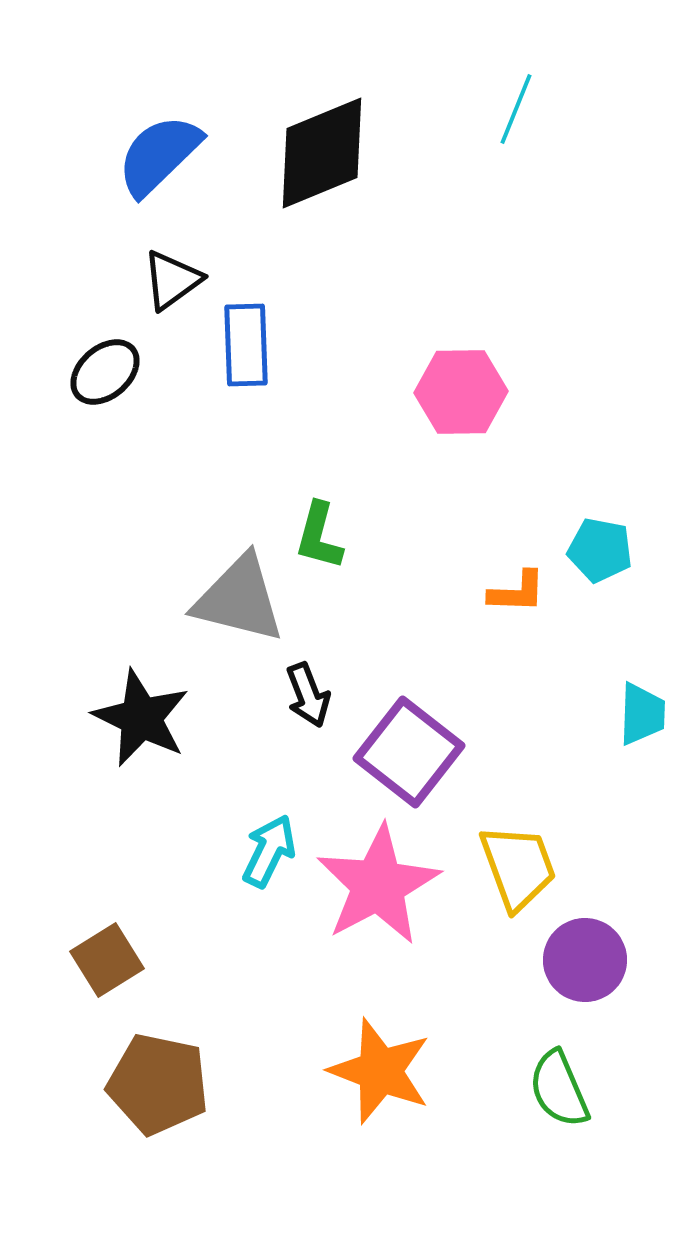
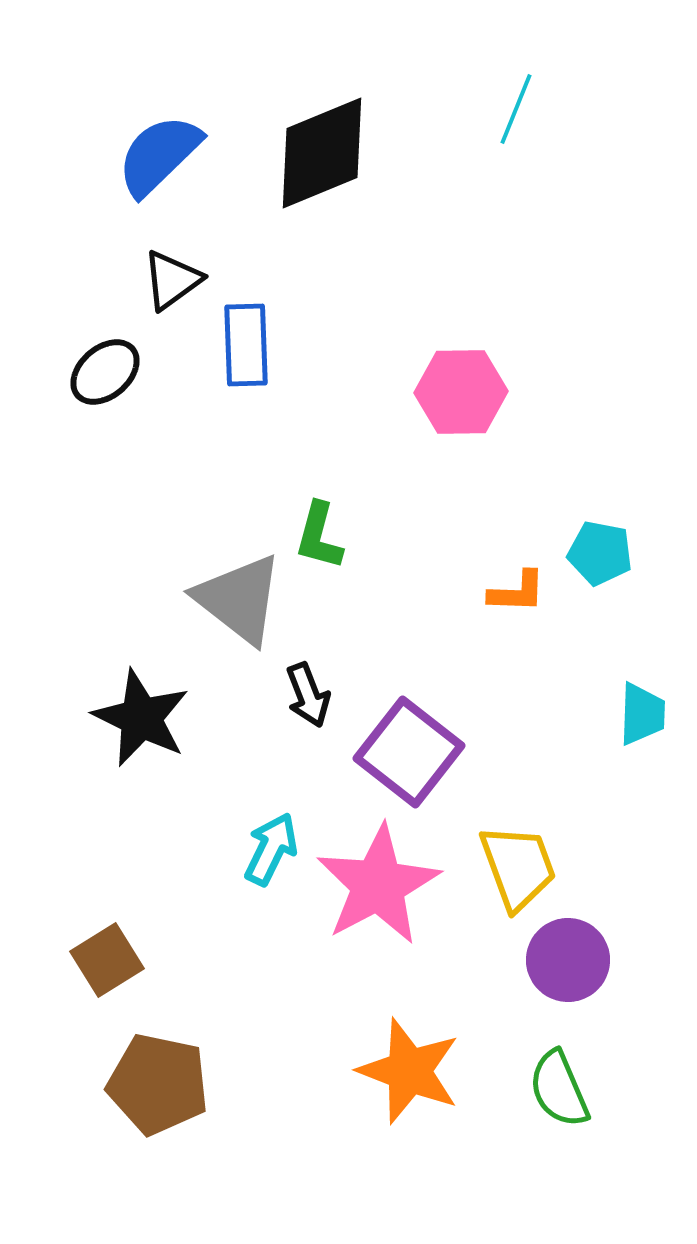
cyan pentagon: moved 3 px down
gray triangle: rotated 24 degrees clockwise
cyan arrow: moved 2 px right, 2 px up
purple circle: moved 17 px left
orange star: moved 29 px right
